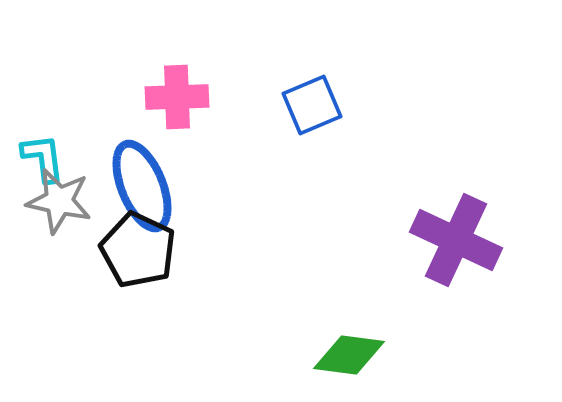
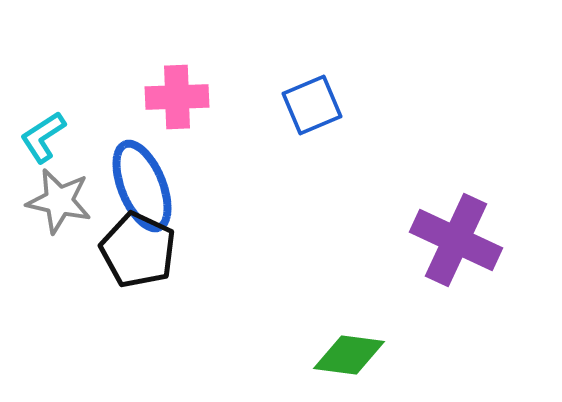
cyan L-shape: moved 21 px up; rotated 116 degrees counterclockwise
